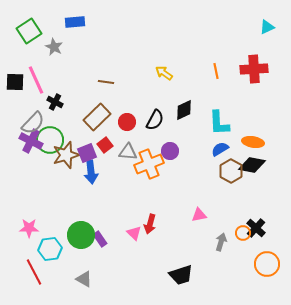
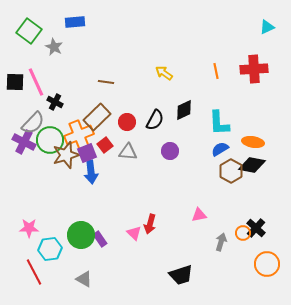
green square at (29, 31): rotated 20 degrees counterclockwise
pink line at (36, 80): moved 2 px down
purple cross at (31, 141): moved 7 px left, 1 px down
orange cross at (149, 164): moved 70 px left, 29 px up
